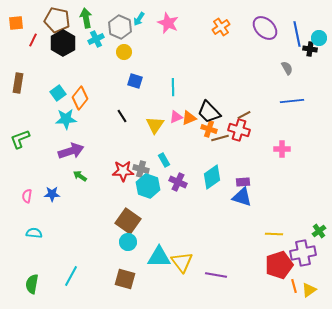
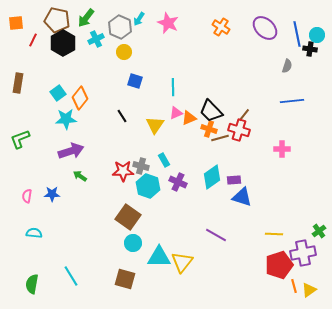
green arrow at (86, 18): rotated 132 degrees counterclockwise
orange cross at (221, 27): rotated 24 degrees counterclockwise
cyan circle at (319, 38): moved 2 px left, 3 px up
gray semicircle at (287, 68): moved 2 px up; rotated 48 degrees clockwise
black trapezoid at (209, 112): moved 2 px right, 1 px up
brown line at (244, 115): rotated 24 degrees counterclockwise
pink triangle at (176, 117): moved 4 px up
gray cross at (141, 169): moved 3 px up
purple rectangle at (243, 182): moved 9 px left, 2 px up
brown square at (128, 221): moved 4 px up
cyan circle at (128, 242): moved 5 px right, 1 px down
yellow triangle at (182, 262): rotated 15 degrees clockwise
purple line at (216, 275): moved 40 px up; rotated 20 degrees clockwise
cyan line at (71, 276): rotated 60 degrees counterclockwise
